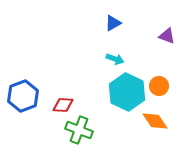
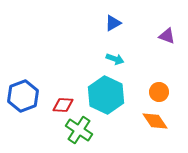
orange circle: moved 6 px down
cyan hexagon: moved 21 px left, 3 px down
green cross: rotated 12 degrees clockwise
